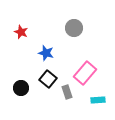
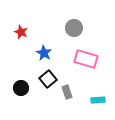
blue star: moved 2 px left; rotated 14 degrees clockwise
pink rectangle: moved 1 px right, 14 px up; rotated 65 degrees clockwise
black square: rotated 12 degrees clockwise
